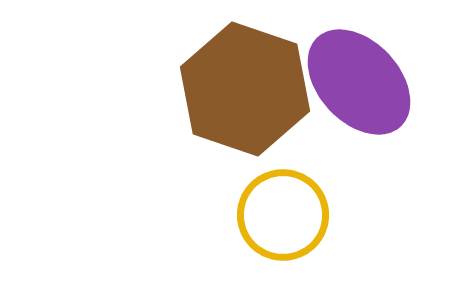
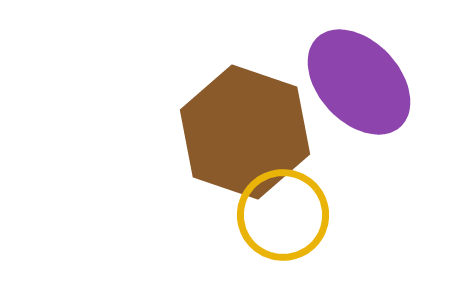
brown hexagon: moved 43 px down
